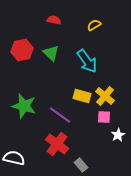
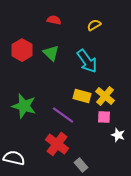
red hexagon: rotated 20 degrees counterclockwise
purple line: moved 3 px right
white star: rotated 24 degrees counterclockwise
